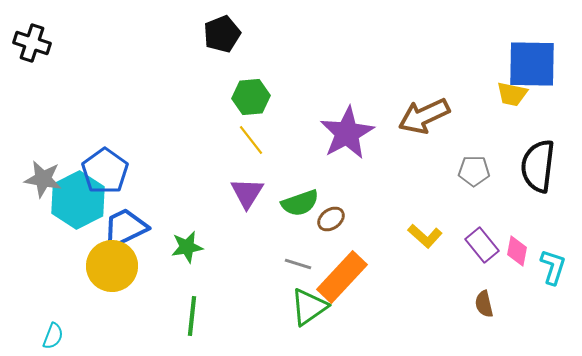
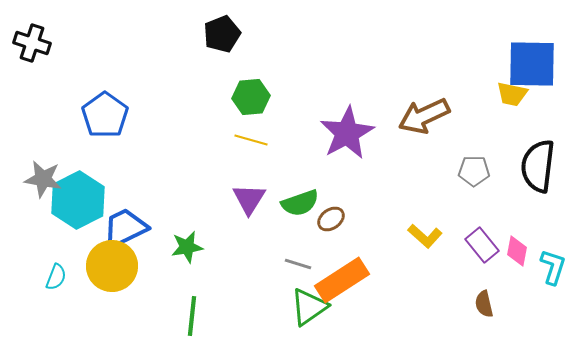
yellow line: rotated 36 degrees counterclockwise
blue pentagon: moved 56 px up
purple triangle: moved 2 px right, 6 px down
orange rectangle: moved 3 px down; rotated 14 degrees clockwise
cyan semicircle: moved 3 px right, 59 px up
